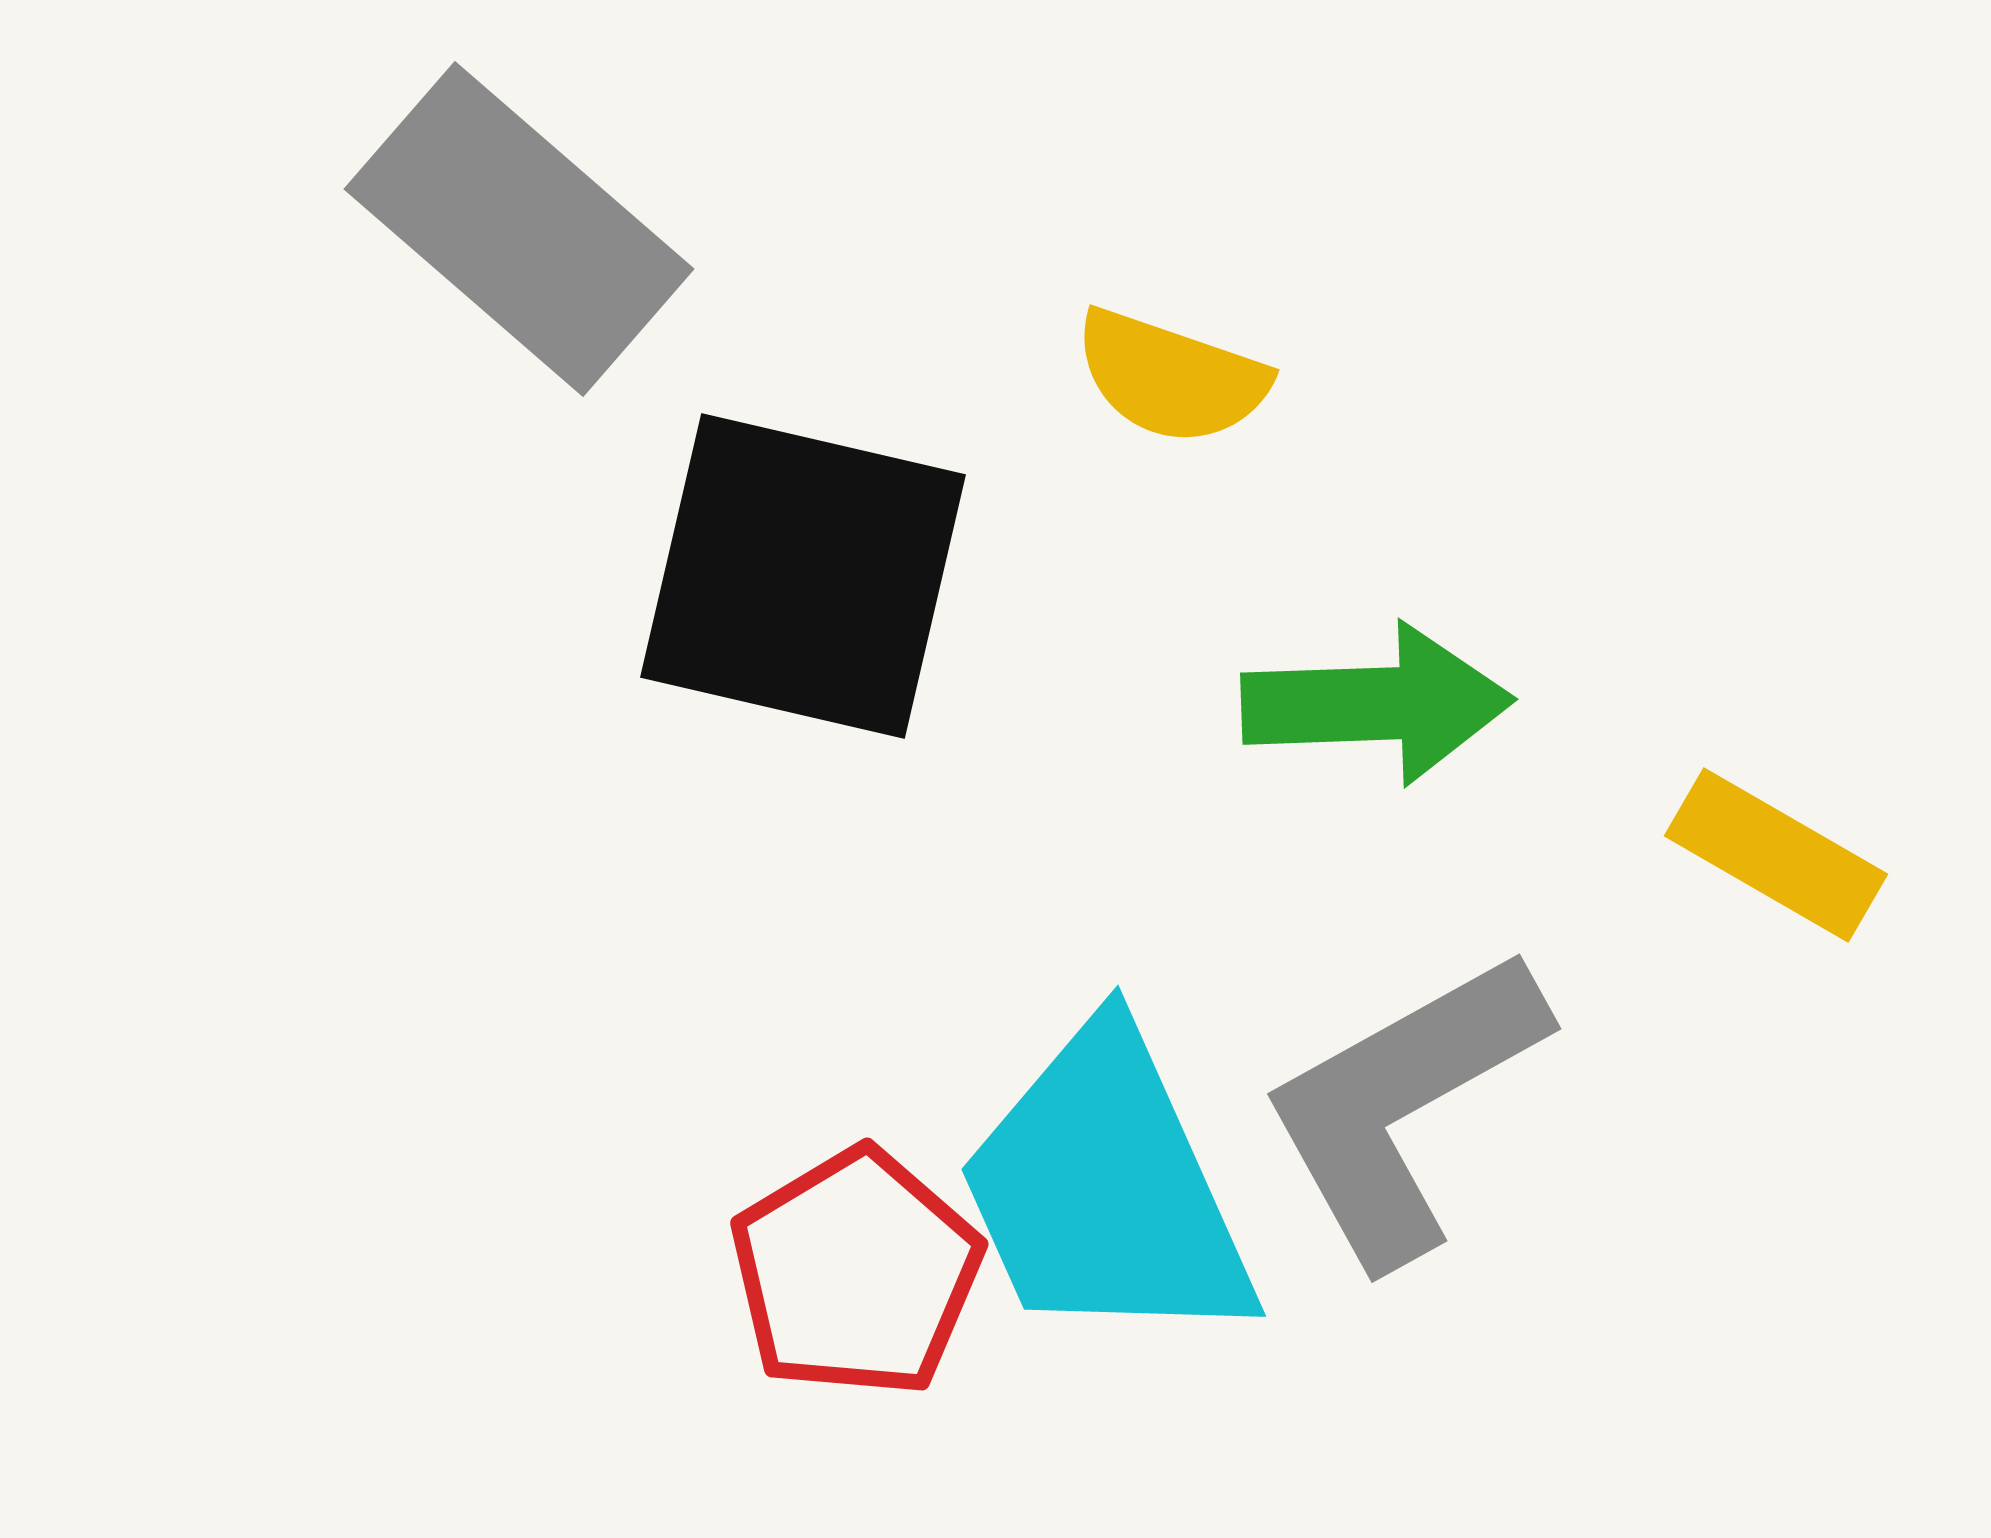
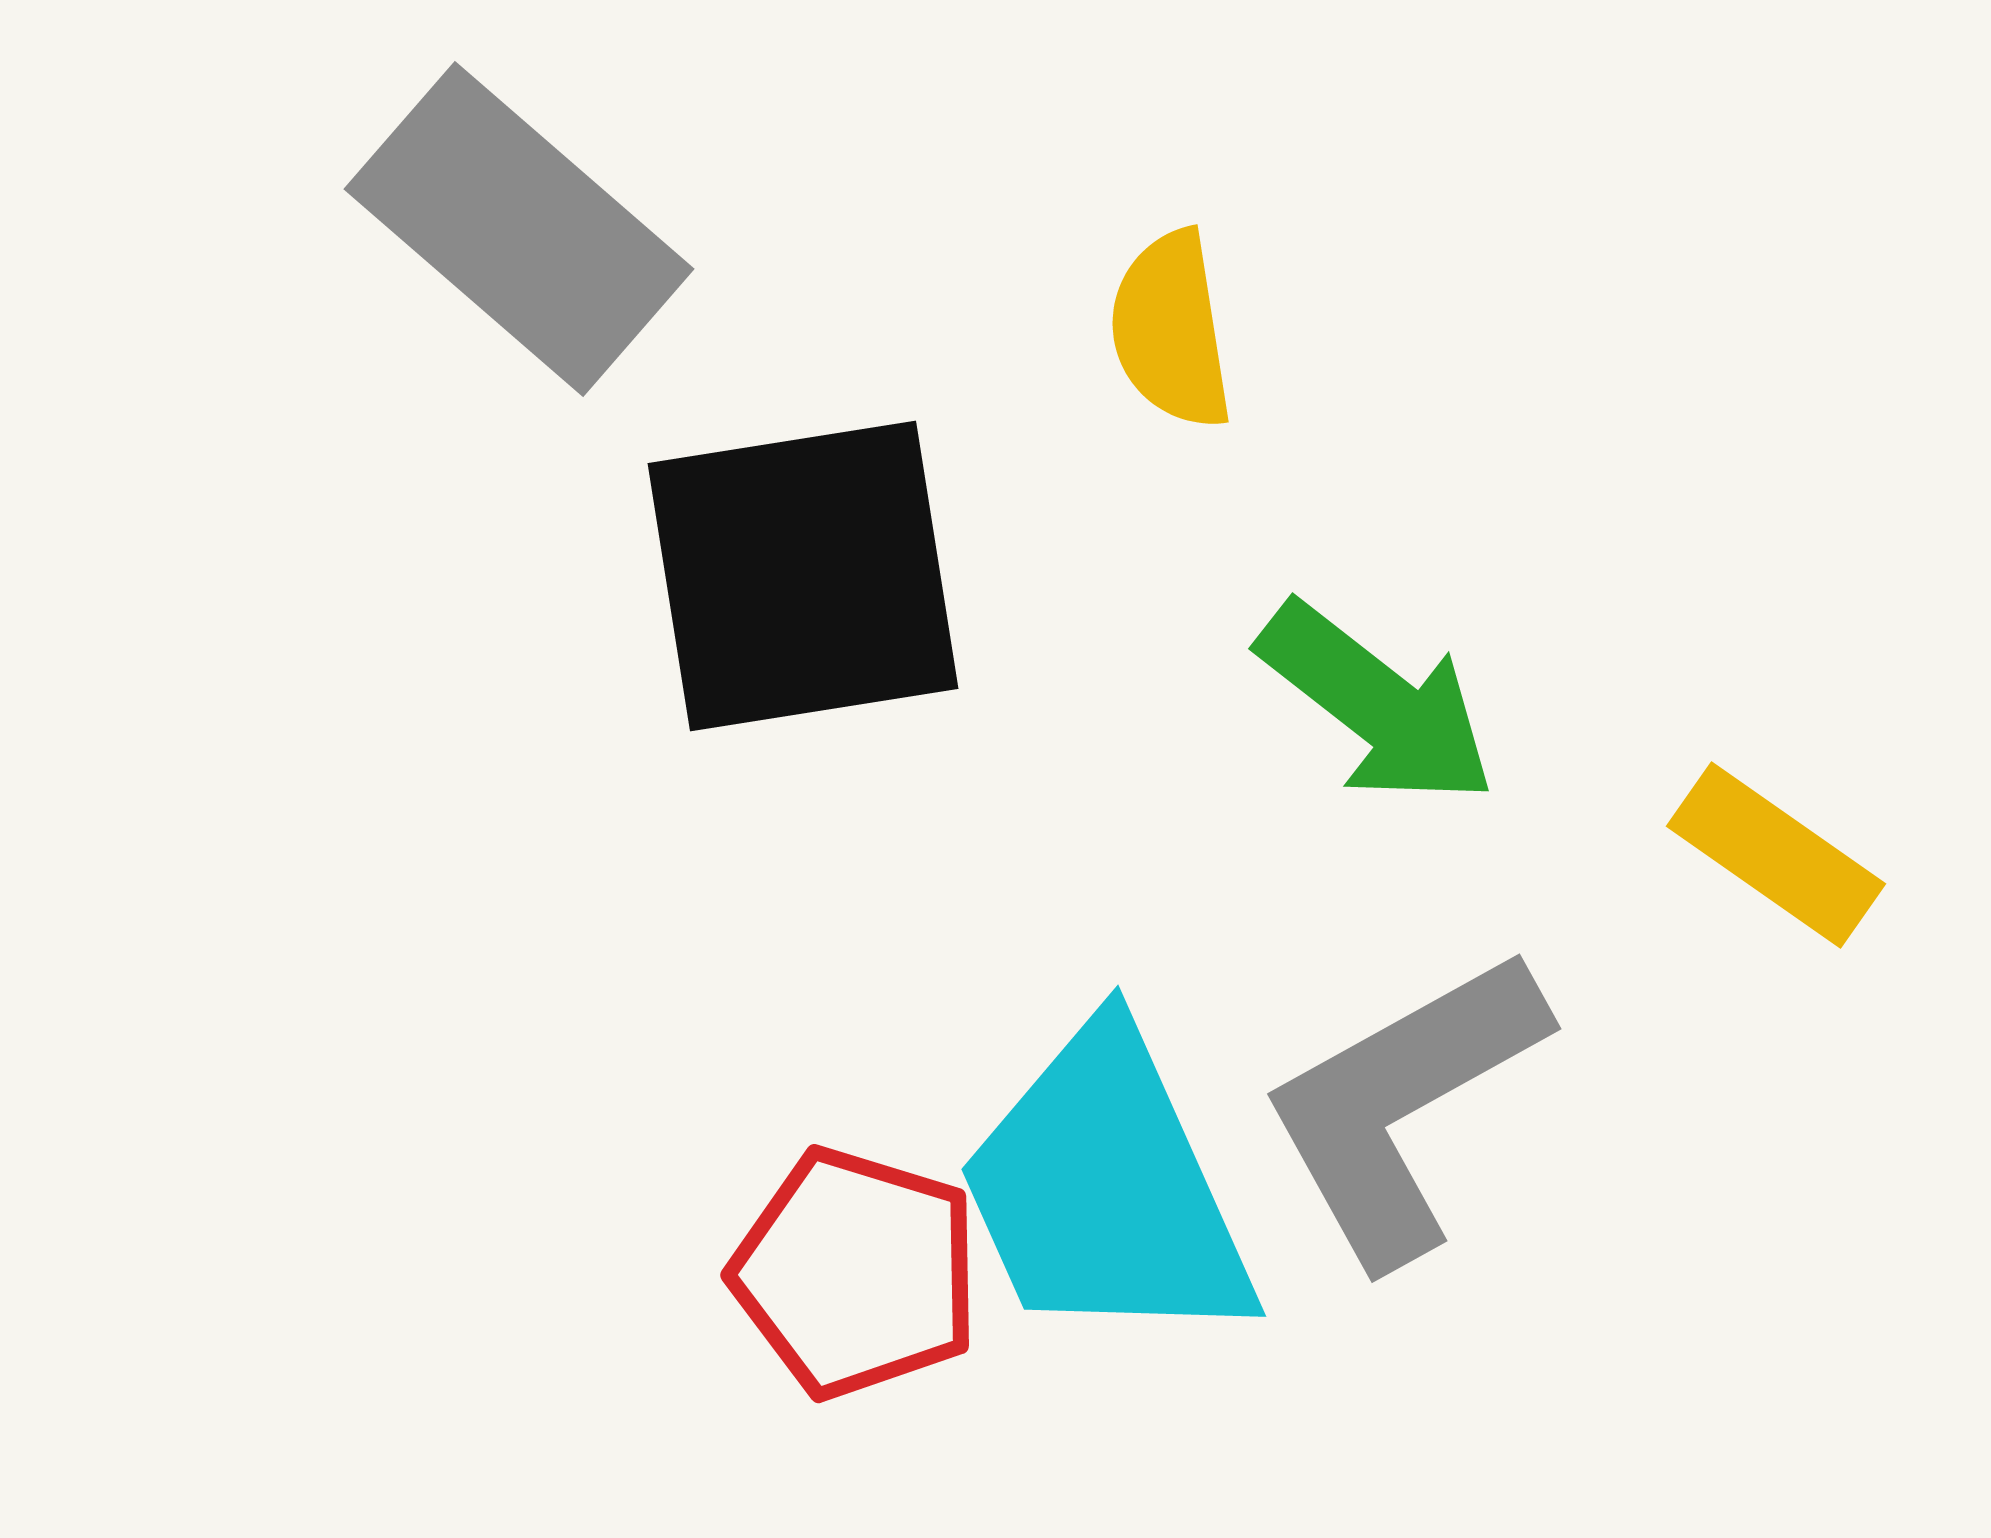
yellow semicircle: moved 47 px up; rotated 62 degrees clockwise
black square: rotated 22 degrees counterclockwise
green arrow: rotated 40 degrees clockwise
yellow rectangle: rotated 5 degrees clockwise
red pentagon: rotated 24 degrees counterclockwise
